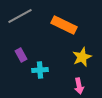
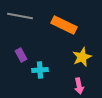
gray line: rotated 40 degrees clockwise
